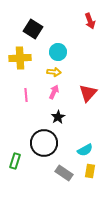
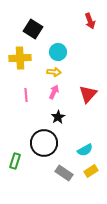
red triangle: moved 1 px down
yellow rectangle: moved 1 px right; rotated 48 degrees clockwise
